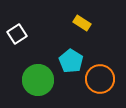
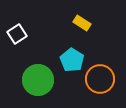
cyan pentagon: moved 1 px right, 1 px up
